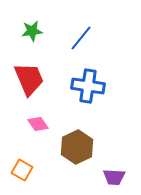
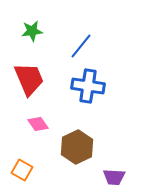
blue line: moved 8 px down
